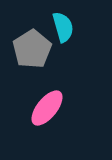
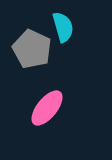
gray pentagon: rotated 15 degrees counterclockwise
